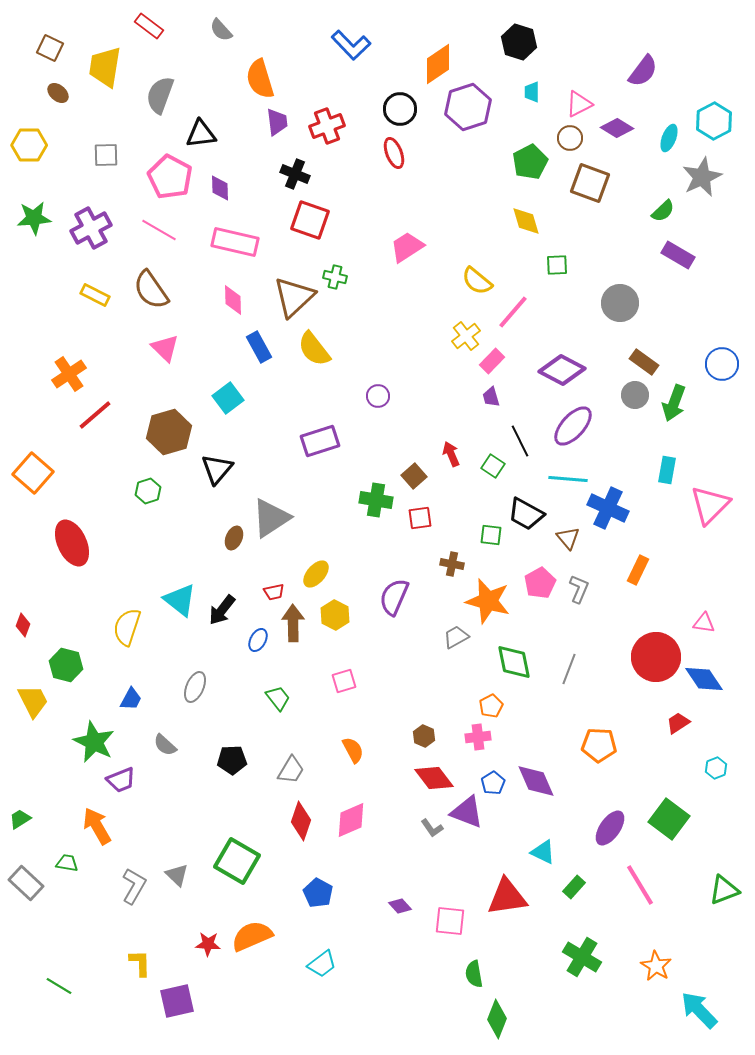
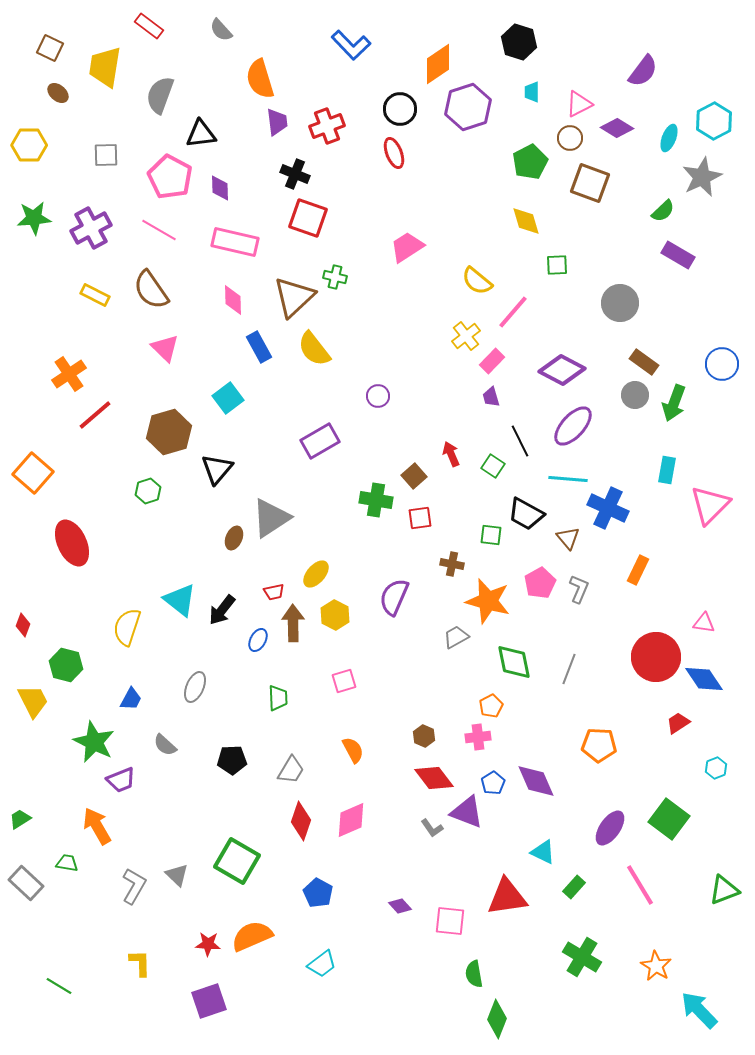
red square at (310, 220): moved 2 px left, 2 px up
purple rectangle at (320, 441): rotated 12 degrees counterclockwise
green trapezoid at (278, 698): rotated 36 degrees clockwise
purple square at (177, 1001): moved 32 px right; rotated 6 degrees counterclockwise
